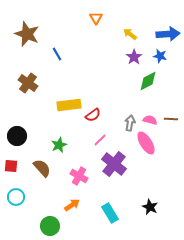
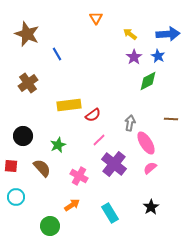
blue star: moved 2 px left; rotated 16 degrees clockwise
brown cross: rotated 18 degrees clockwise
pink semicircle: moved 48 px down; rotated 56 degrees counterclockwise
black circle: moved 6 px right
pink line: moved 1 px left
green star: moved 1 px left
black star: moved 1 px right; rotated 14 degrees clockwise
